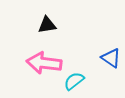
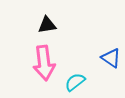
pink arrow: rotated 104 degrees counterclockwise
cyan semicircle: moved 1 px right, 1 px down
